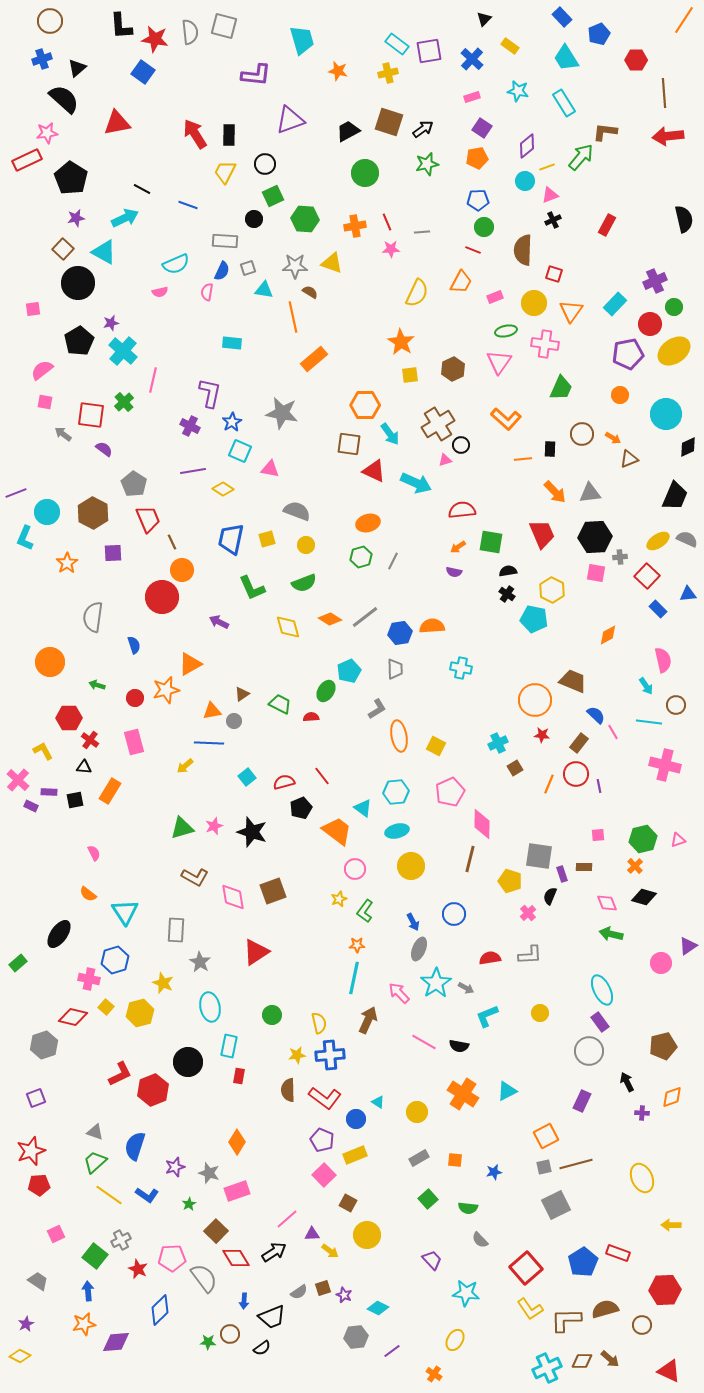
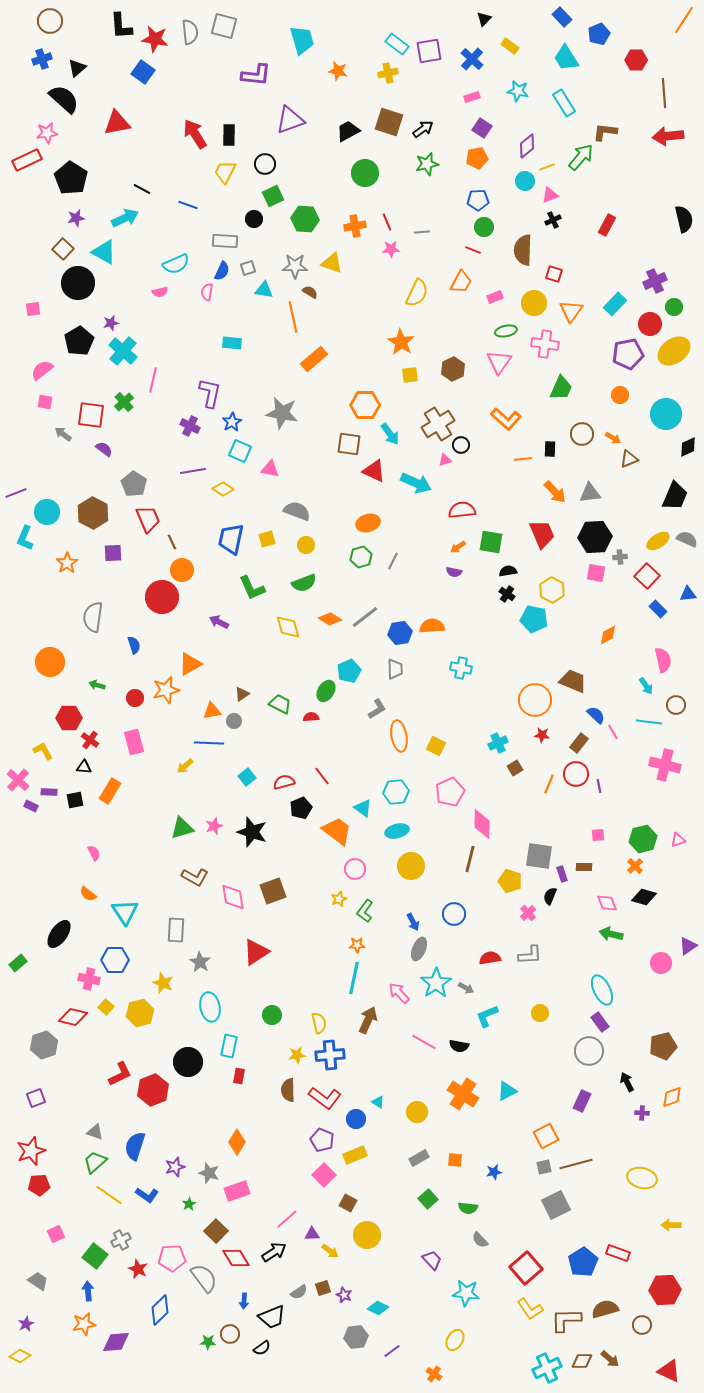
blue hexagon at (115, 960): rotated 16 degrees clockwise
yellow ellipse at (642, 1178): rotated 52 degrees counterclockwise
